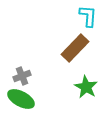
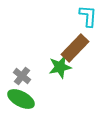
gray cross: rotated 30 degrees counterclockwise
green star: moved 26 px left, 20 px up; rotated 30 degrees clockwise
